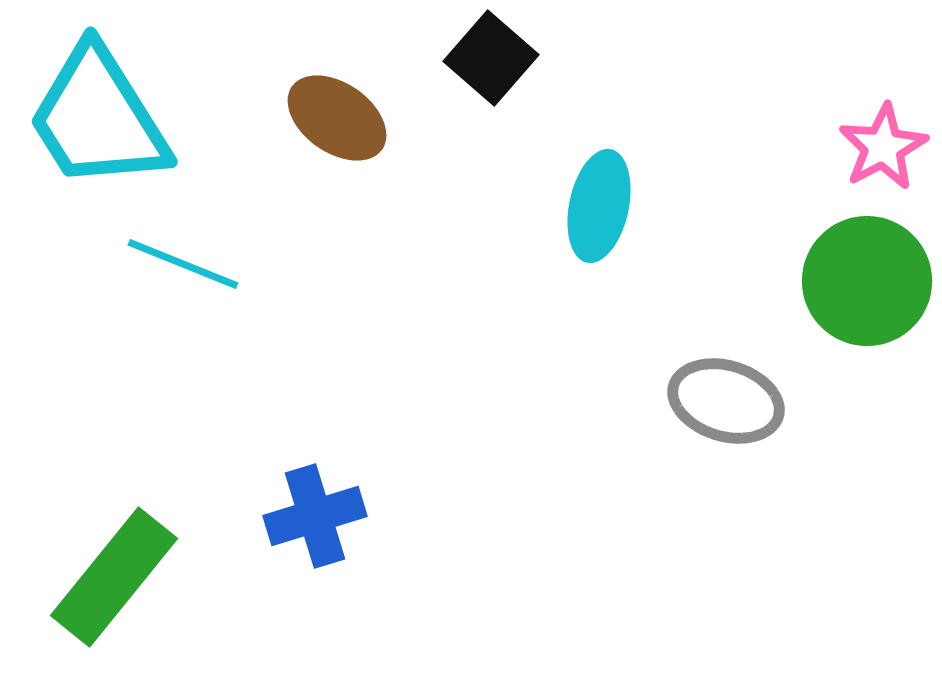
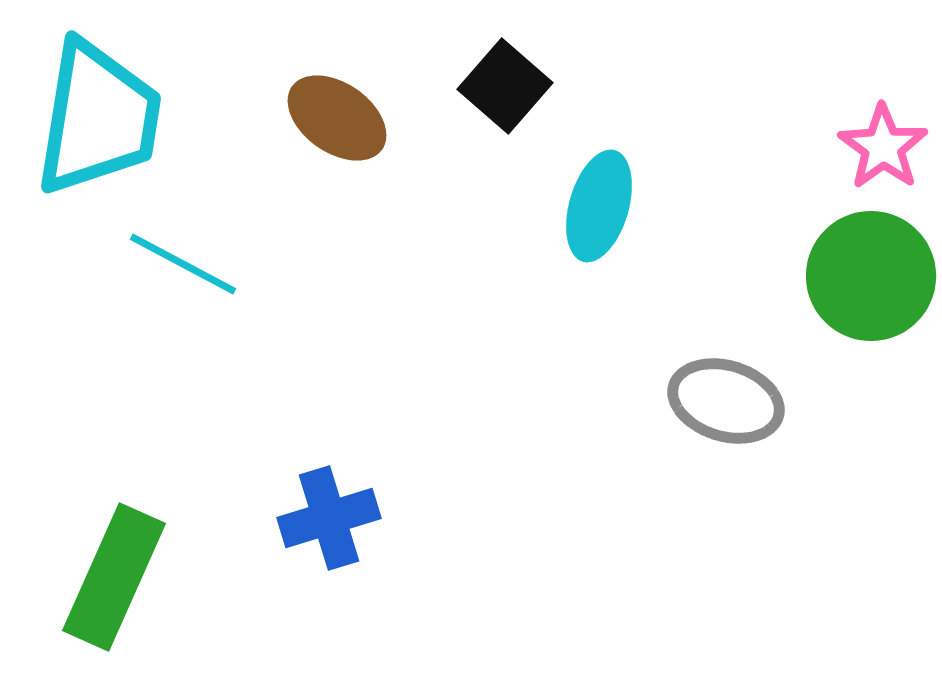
black square: moved 14 px right, 28 px down
cyan trapezoid: rotated 139 degrees counterclockwise
pink star: rotated 8 degrees counterclockwise
cyan ellipse: rotated 4 degrees clockwise
cyan line: rotated 6 degrees clockwise
green circle: moved 4 px right, 5 px up
blue cross: moved 14 px right, 2 px down
green rectangle: rotated 15 degrees counterclockwise
